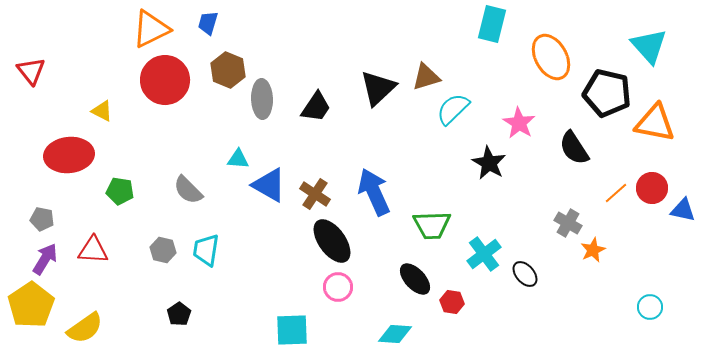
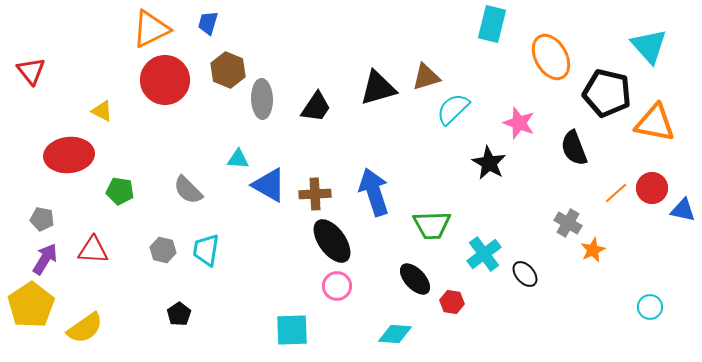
black triangle at (378, 88): rotated 27 degrees clockwise
pink star at (519, 123): rotated 12 degrees counterclockwise
black semicircle at (574, 148): rotated 12 degrees clockwise
blue arrow at (374, 192): rotated 6 degrees clockwise
brown cross at (315, 194): rotated 36 degrees counterclockwise
pink circle at (338, 287): moved 1 px left, 1 px up
